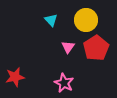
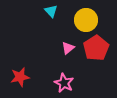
cyan triangle: moved 9 px up
pink triangle: moved 1 px down; rotated 16 degrees clockwise
red star: moved 5 px right
